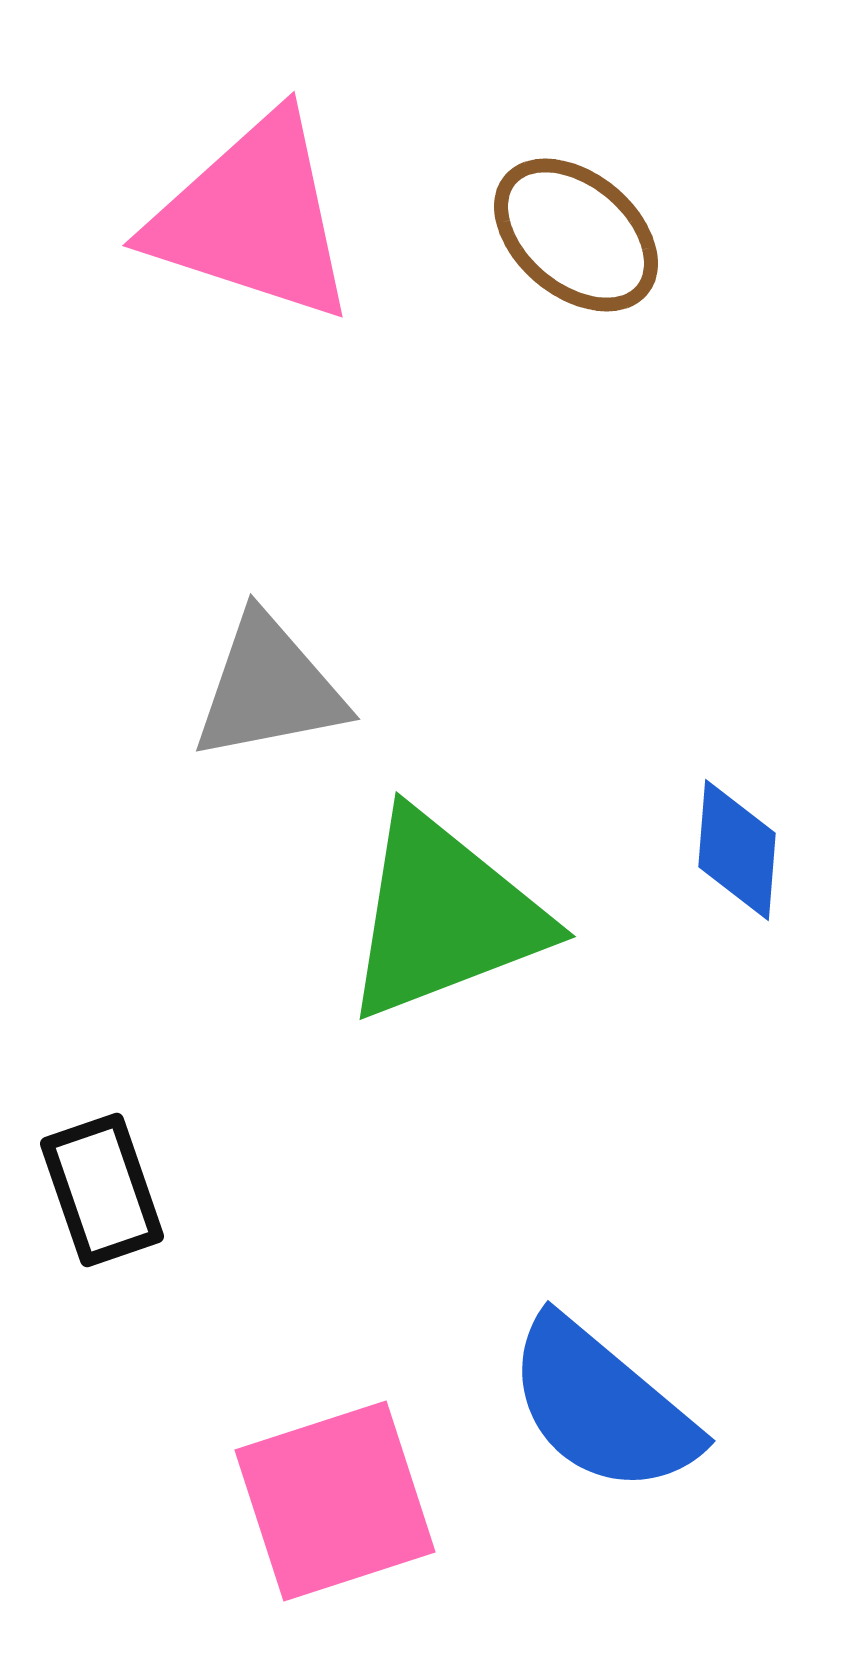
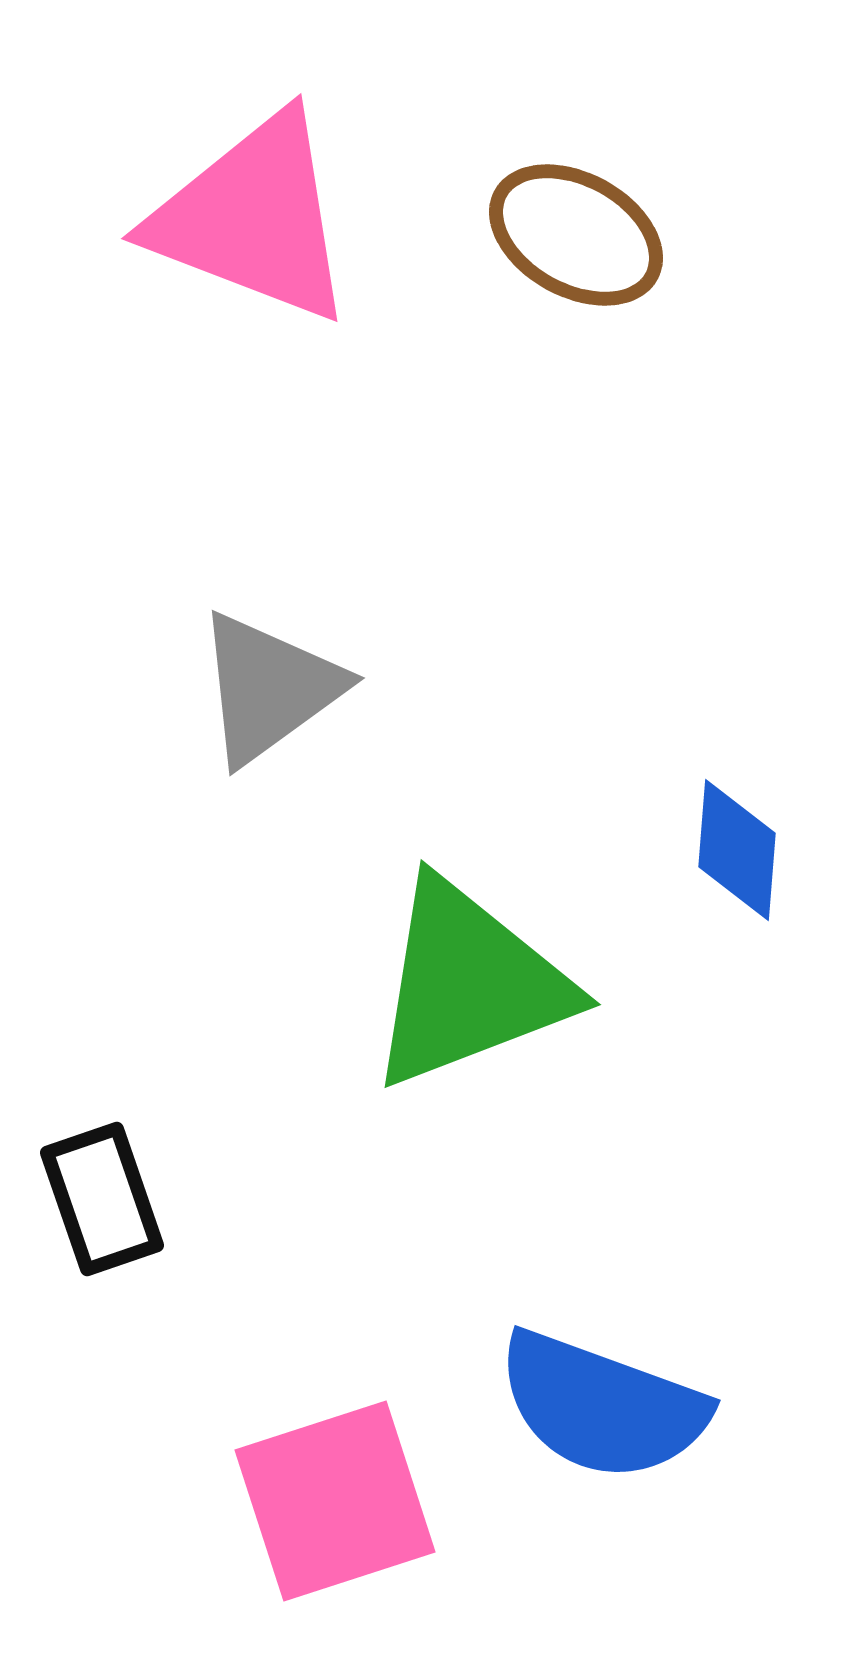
pink triangle: rotated 3 degrees clockwise
brown ellipse: rotated 11 degrees counterclockwise
gray triangle: rotated 25 degrees counterclockwise
green triangle: moved 25 px right, 68 px down
black rectangle: moved 9 px down
blue semicircle: rotated 20 degrees counterclockwise
